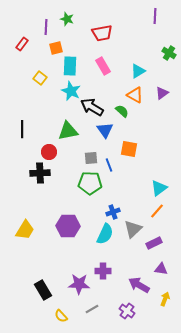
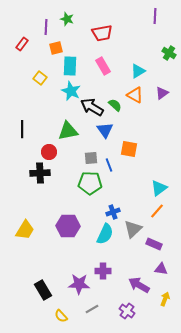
green semicircle at (122, 111): moved 7 px left, 6 px up
purple rectangle at (154, 243): moved 1 px down; rotated 49 degrees clockwise
